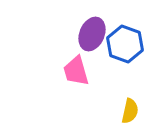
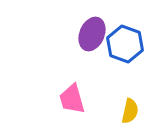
pink trapezoid: moved 4 px left, 28 px down
